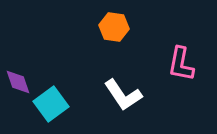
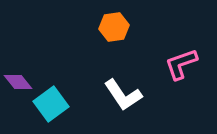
orange hexagon: rotated 16 degrees counterclockwise
pink L-shape: rotated 60 degrees clockwise
purple diamond: rotated 20 degrees counterclockwise
